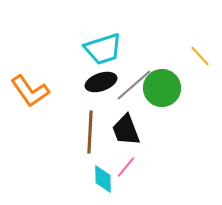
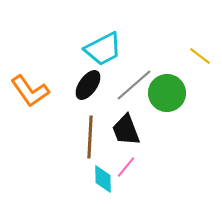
cyan trapezoid: rotated 9 degrees counterclockwise
yellow line: rotated 10 degrees counterclockwise
black ellipse: moved 13 px left, 3 px down; rotated 36 degrees counterclockwise
green circle: moved 5 px right, 5 px down
brown line: moved 5 px down
